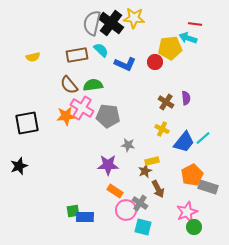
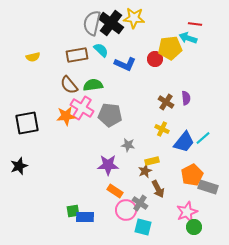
red circle: moved 3 px up
gray pentagon: moved 2 px right, 1 px up
